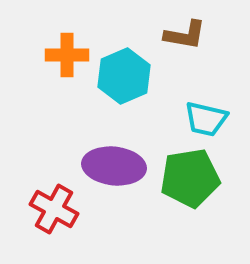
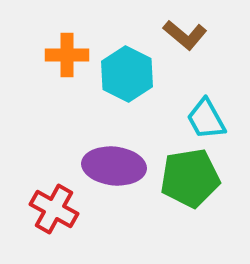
brown L-shape: rotated 30 degrees clockwise
cyan hexagon: moved 3 px right, 2 px up; rotated 10 degrees counterclockwise
cyan trapezoid: rotated 48 degrees clockwise
